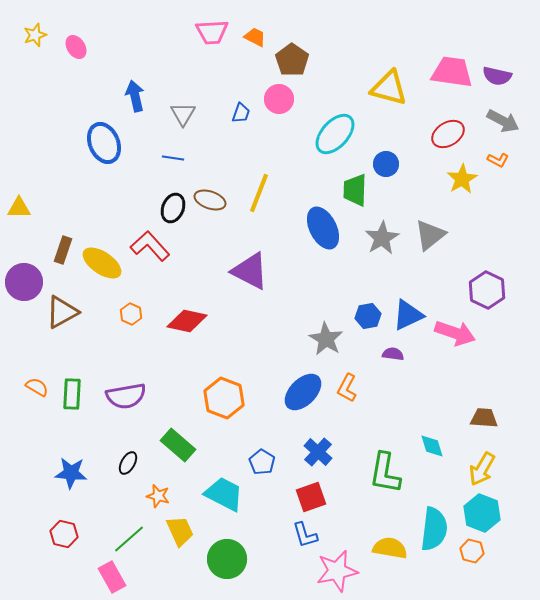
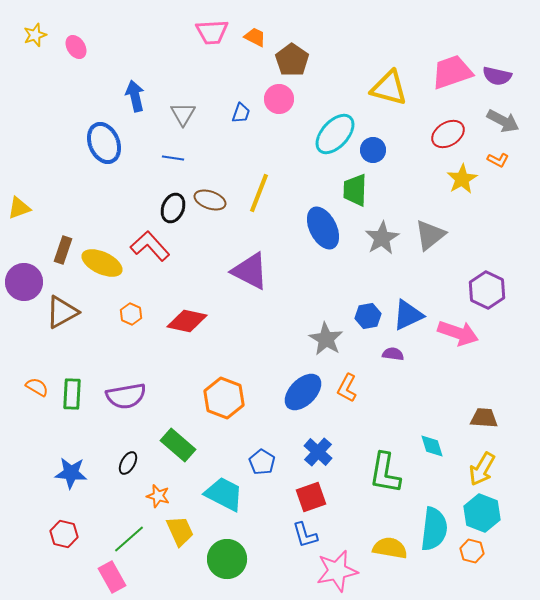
pink trapezoid at (452, 72): rotated 27 degrees counterclockwise
blue circle at (386, 164): moved 13 px left, 14 px up
yellow triangle at (19, 208): rotated 20 degrees counterclockwise
yellow ellipse at (102, 263): rotated 9 degrees counterclockwise
pink arrow at (455, 333): moved 3 px right
